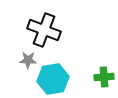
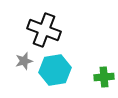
gray star: moved 4 px left, 1 px down; rotated 18 degrees counterclockwise
cyan hexagon: moved 2 px right, 9 px up
